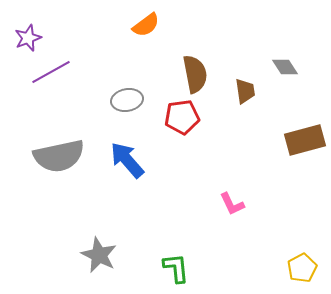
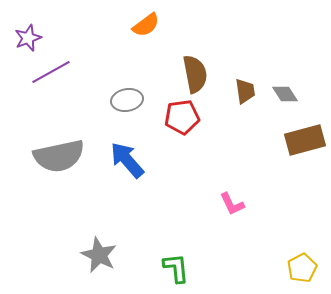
gray diamond: moved 27 px down
